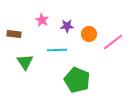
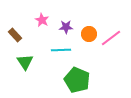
purple star: moved 1 px left, 1 px down
brown rectangle: moved 1 px right, 1 px down; rotated 40 degrees clockwise
pink line: moved 2 px left, 4 px up
cyan line: moved 4 px right
